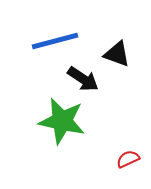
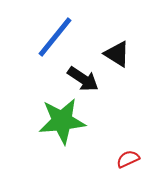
blue line: moved 4 px up; rotated 36 degrees counterclockwise
black triangle: rotated 12 degrees clockwise
green star: rotated 18 degrees counterclockwise
